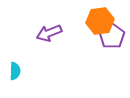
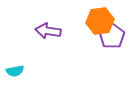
purple arrow: moved 1 px left, 2 px up; rotated 30 degrees clockwise
cyan semicircle: rotated 78 degrees clockwise
